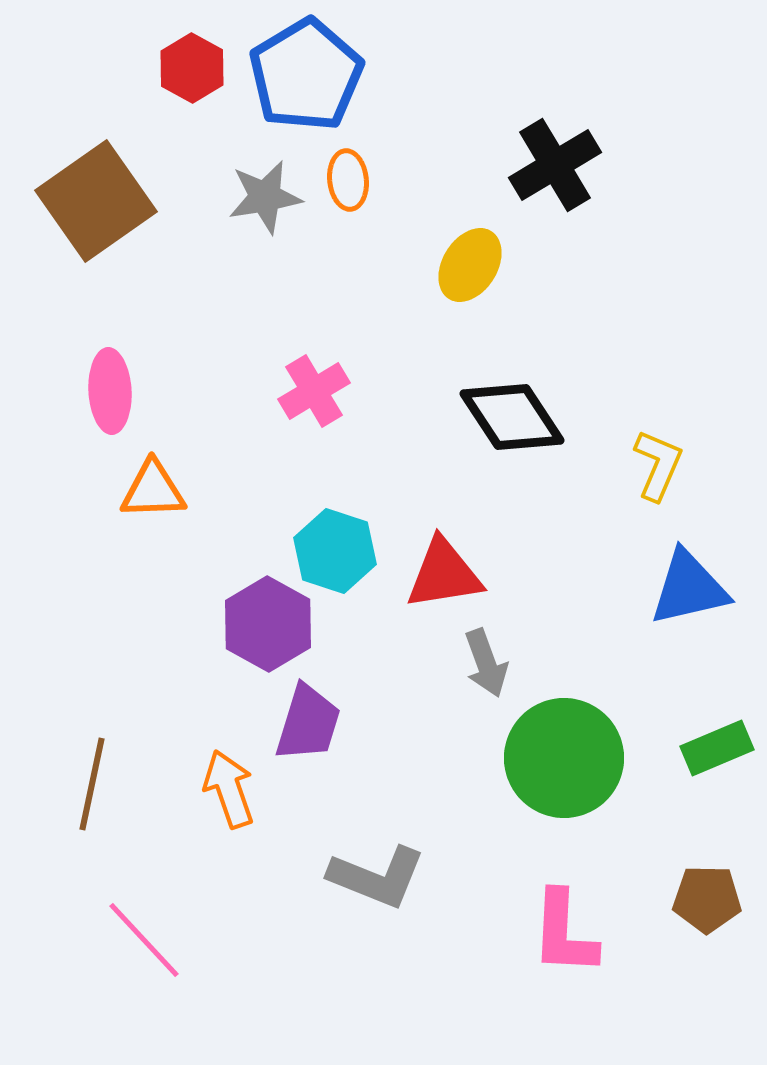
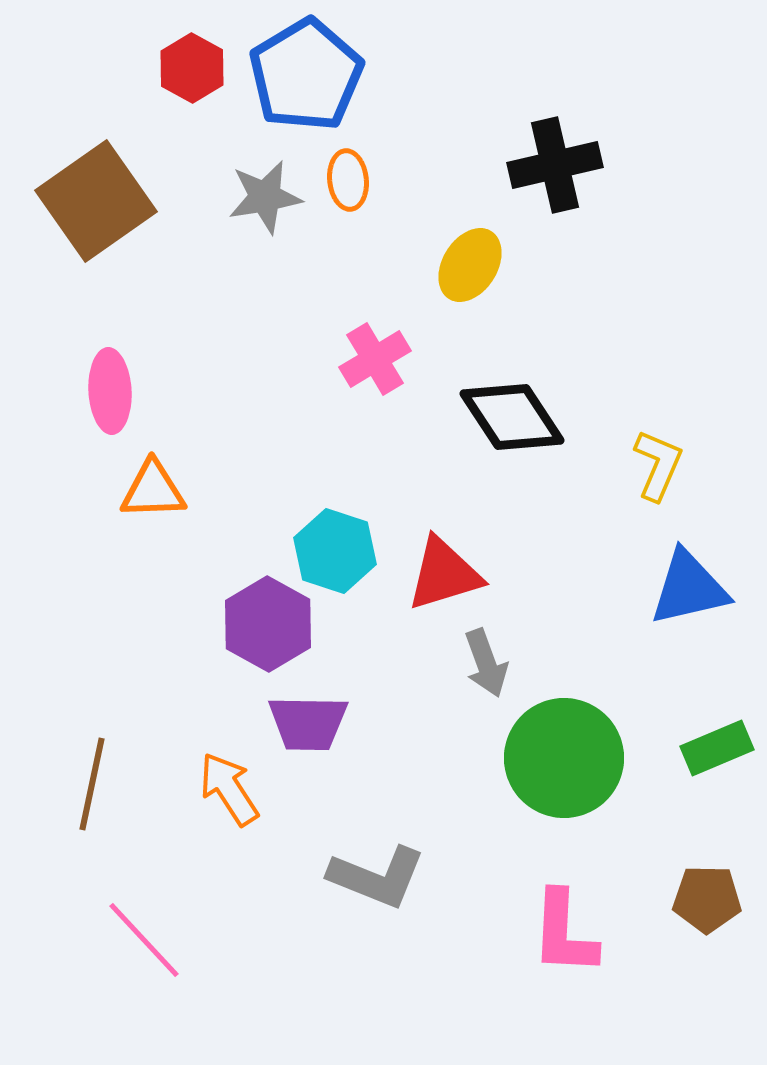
black cross: rotated 18 degrees clockwise
pink cross: moved 61 px right, 32 px up
red triangle: rotated 8 degrees counterclockwise
purple trapezoid: rotated 74 degrees clockwise
orange arrow: rotated 14 degrees counterclockwise
